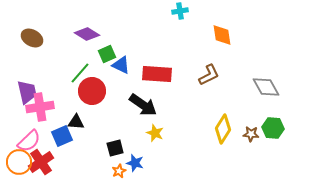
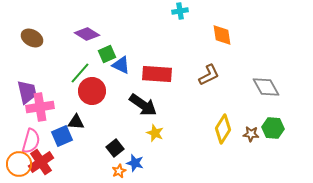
pink semicircle: moved 2 px right; rotated 30 degrees counterclockwise
black square: rotated 24 degrees counterclockwise
orange circle: moved 2 px down
